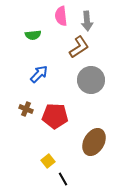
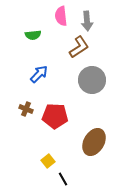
gray circle: moved 1 px right
